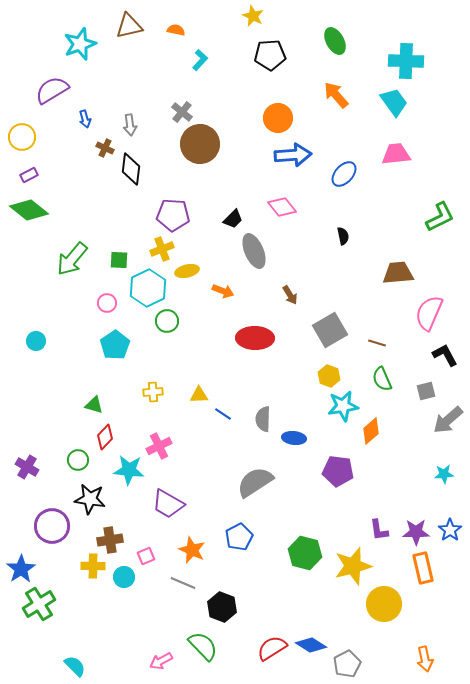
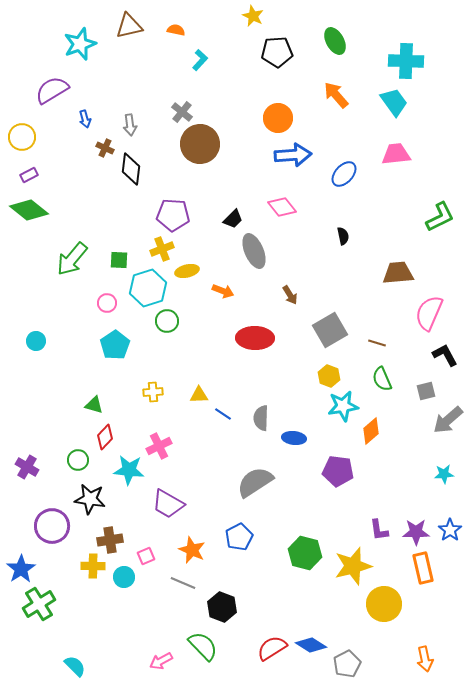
black pentagon at (270, 55): moved 7 px right, 3 px up
cyan hexagon at (148, 288): rotated 9 degrees clockwise
gray semicircle at (263, 419): moved 2 px left, 1 px up
